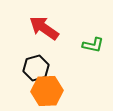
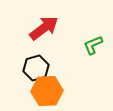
red arrow: rotated 108 degrees clockwise
green L-shape: rotated 145 degrees clockwise
